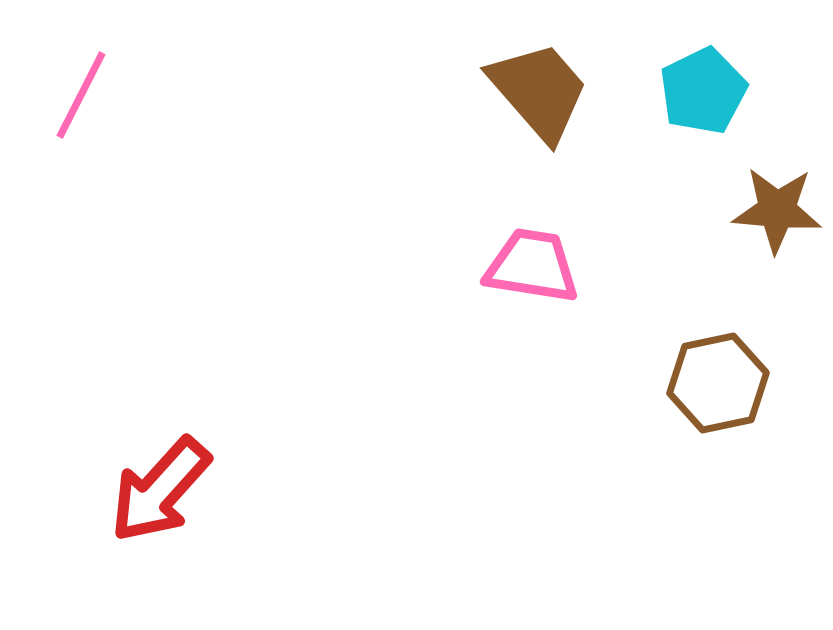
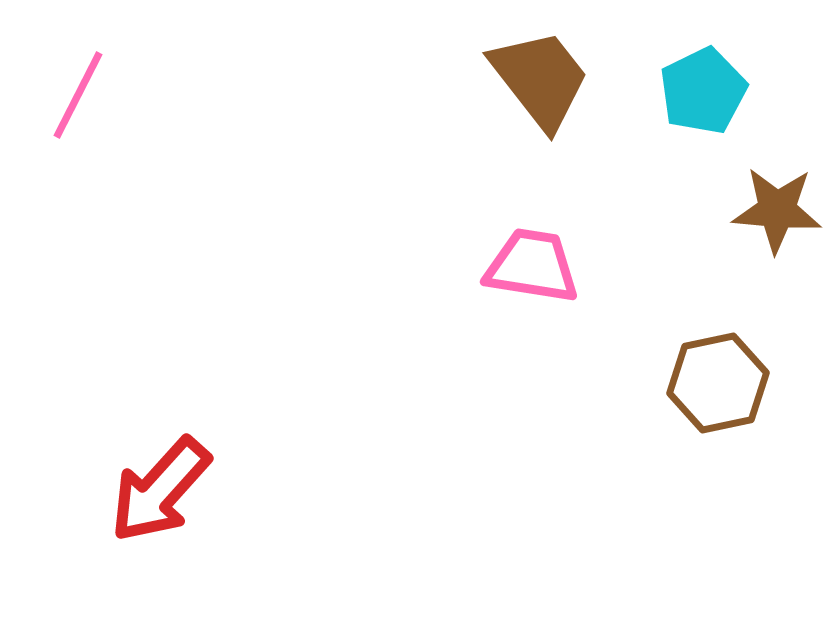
brown trapezoid: moved 1 px right, 12 px up; rotated 3 degrees clockwise
pink line: moved 3 px left
